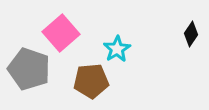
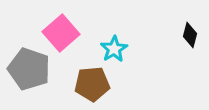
black diamond: moved 1 px left, 1 px down; rotated 20 degrees counterclockwise
cyan star: moved 3 px left
brown pentagon: moved 1 px right, 3 px down
